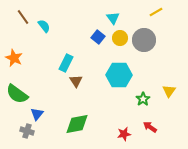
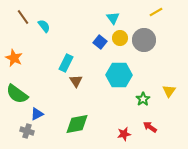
blue square: moved 2 px right, 5 px down
blue triangle: rotated 24 degrees clockwise
